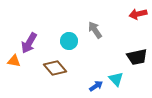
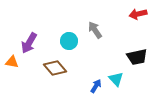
orange triangle: moved 2 px left, 1 px down
blue arrow: rotated 24 degrees counterclockwise
